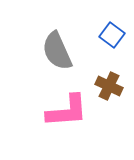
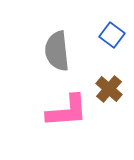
gray semicircle: rotated 18 degrees clockwise
brown cross: moved 3 px down; rotated 16 degrees clockwise
